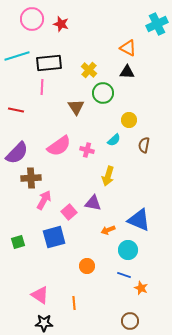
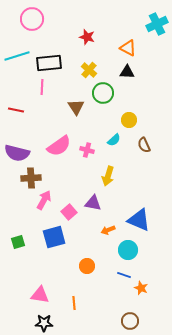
red star: moved 26 px right, 13 px down
brown semicircle: rotated 35 degrees counterclockwise
purple semicircle: rotated 60 degrees clockwise
pink triangle: rotated 24 degrees counterclockwise
